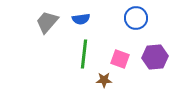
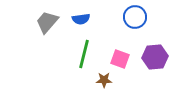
blue circle: moved 1 px left, 1 px up
green line: rotated 8 degrees clockwise
